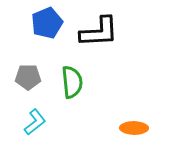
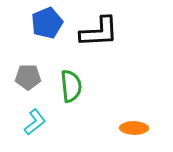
green semicircle: moved 1 px left, 4 px down
